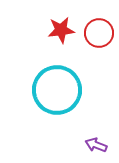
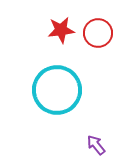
red circle: moved 1 px left
purple arrow: rotated 30 degrees clockwise
